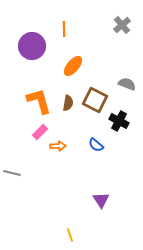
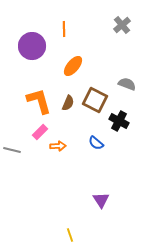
brown semicircle: rotated 14 degrees clockwise
blue semicircle: moved 2 px up
gray line: moved 23 px up
